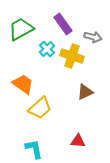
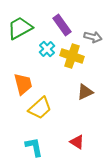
purple rectangle: moved 1 px left, 1 px down
green trapezoid: moved 1 px left, 1 px up
orange trapezoid: rotated 40 degrees clockwise
red triangle: moved 1 px left, 1 px down; rotated 28 degrees clockwise
cyan L-shape: moved 2 px up
